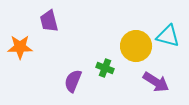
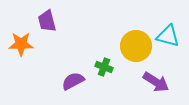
purple trapezoid: moved 2 px left
orange star: moved 1 px right, 3 px up
green cross: moved 1 px left, 1 px up
purple semicircle: rotated 40 degrees clockwise
